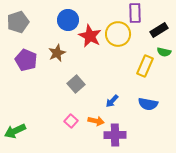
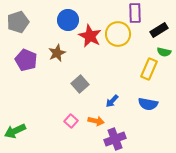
yellow rectangle: moved 4 px right, 3 px down
gray square: moved 4 px right
purple cross: moved 4 px down; rotated 20 degrees counterclockwise
